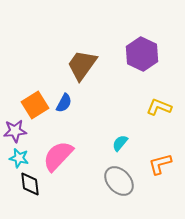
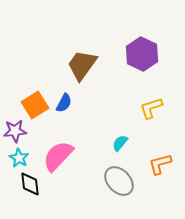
yellow L-shape: moved 8 px left, 1 px down; rotated 40 degrees counterclockwise
cyan star: rotated 18 degrees clockwise
